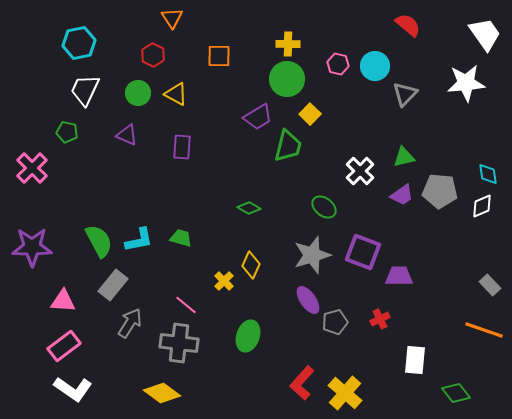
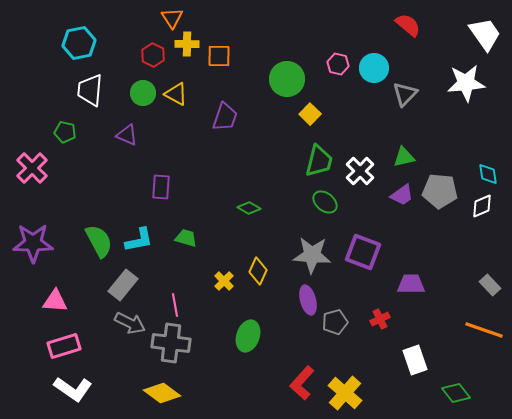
yellow cross at (288, 44): moved 101 px left
cyan circle at (375, 66): moved 1 px left, 2 px down
white trapezoid at (85, 90): moved 5 px right; rotated 20 degrees counterclockwise
green circle at (138, 93): moved 5 px right
purple trapezoid at (258, 117): moved 33 px left; rotated 40 degrees counterclockwise
green pentagon at (67, 132): moved 2 px left
green trapezoid at (288, 146): moved 31 px right, 15 px down
purple rectangle at (182, 147): moved 21 px left, 40 px down
green ellipse at (324, 207): moved 1 px right, 5 px up
green trapezoid at (181, 238): moved 5 px right
purple star at (32, 247): moved 1 px right, 4 px up
gray star at (312, 255): rotated 21 degrees clockwise
yellow diamond at (251, 265): moved 7 px right, 6 px down
purple trapezoid at (399, 276): moved 12 px right, 8 px down
gray rectangle at (113, 285): moved 10 px right
purple ellipse at (308, 300): rotated 20 degrees clockwise
pink triangle at (63, 301): moved 8 px left
pink line at (186, 305): moved 11 px left; rotated 40 degrees clockwise
gray arrow at (130, 323): rotated 84 degrees clockwise
gray cross at (179, 343): moved 8 px left
pink rectangle at (64, 346): rotated 20 degrees clockwise
white rectangle at (415, 360): rotated 24 degrees counterclockwise
